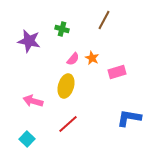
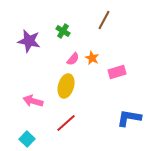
green cross: moved 1 px right, 2 px down; rotated 16 degrees clockwise
red line: moved 2 px left, 1 px up
